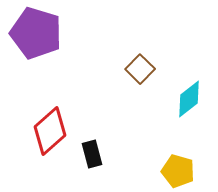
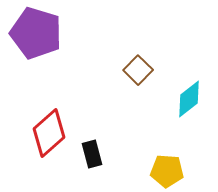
brown square: moved 2 px left, 1 px down
red diamond: moved 1 px left, 2 px down
yellow pentagon: moved 11 px left; rotated 12 degrees counterclockwise
